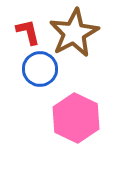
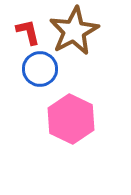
brown star: moved 2 px up
pink hexagon: moved 5 px left, 1 px down
